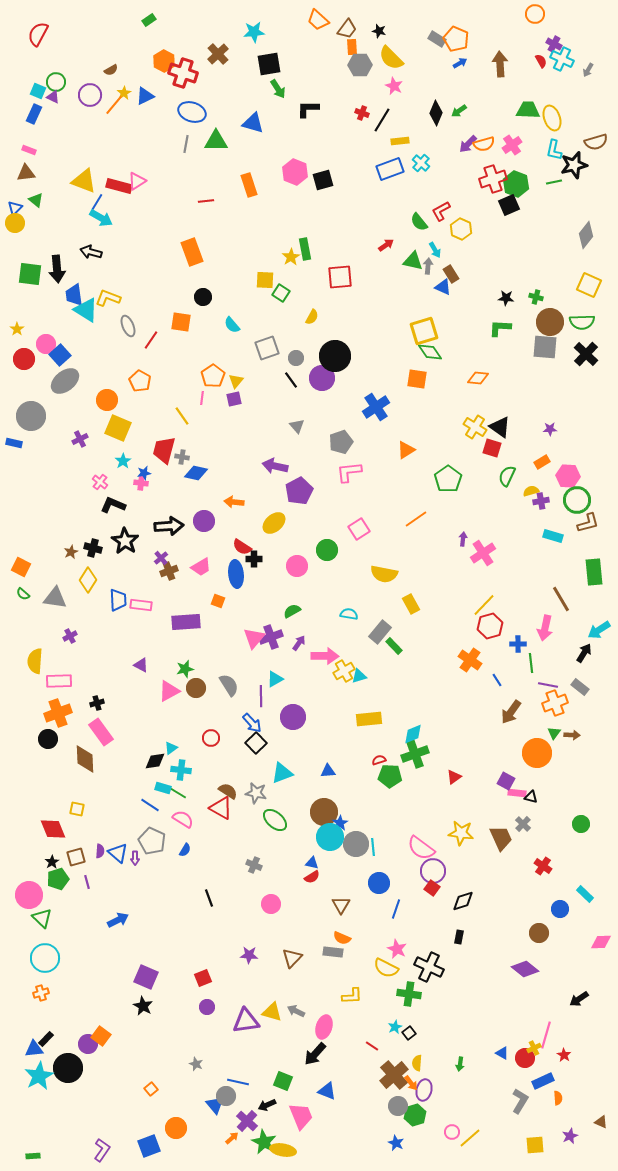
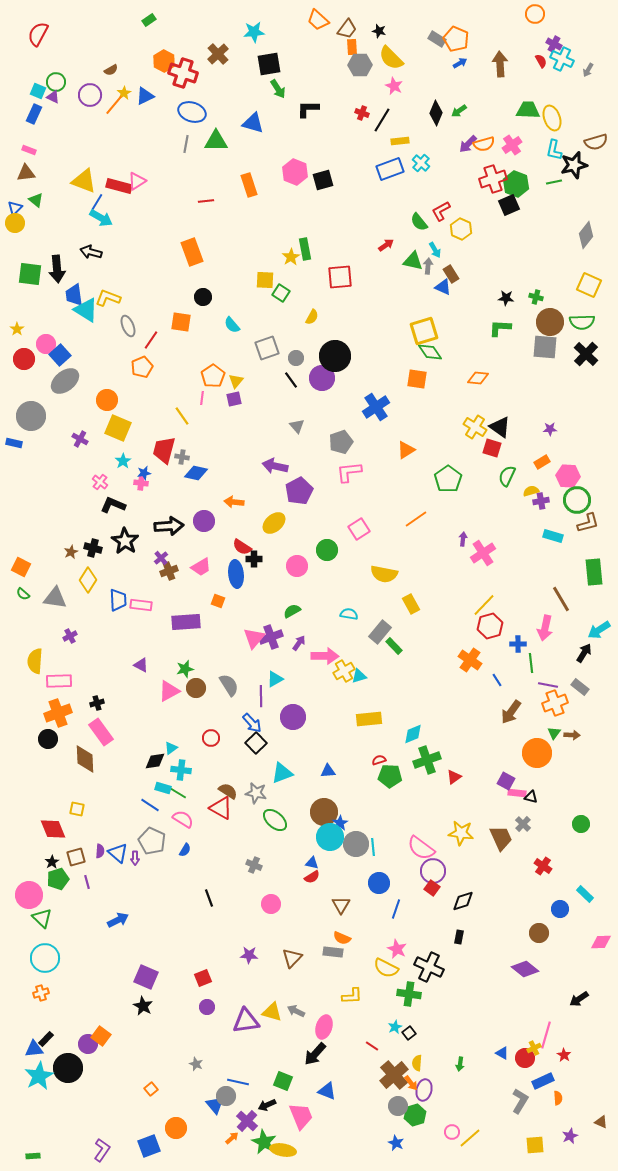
orange pentagon at (140, 381): moved 2 px right, 14 px up; rotated 20 degrees clockwise
purple cross at (80, 439): rotated 35 degrees counterclockwise
green cross at (415, 754): moved 12 px right, 6 px down
